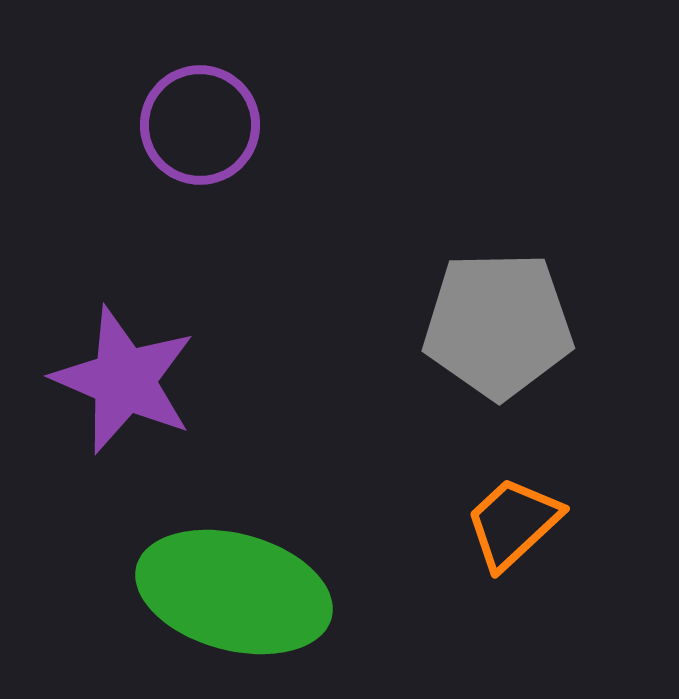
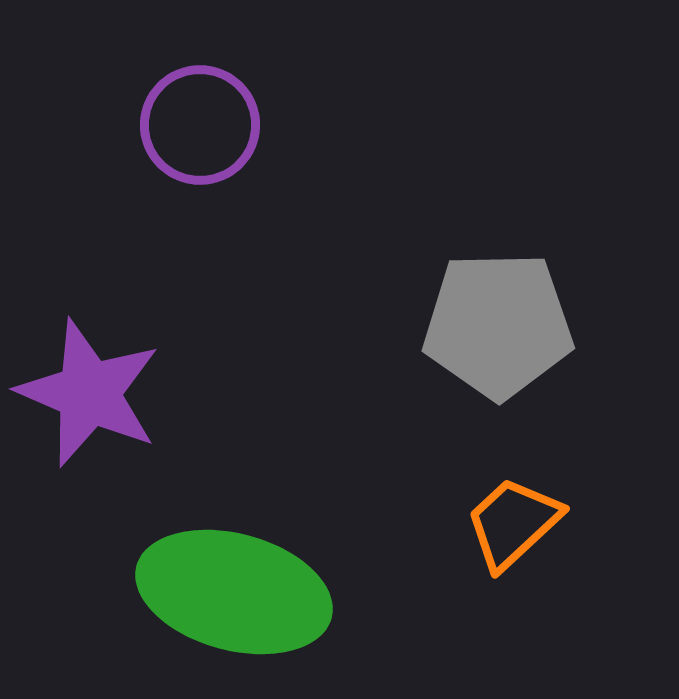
purple star: moved 35 px left, 13 px down
